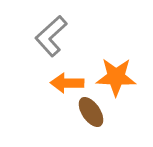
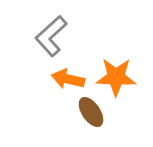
orange arrow: moved 1 px right, 4 px up; rotated 12 degrees clockwise
